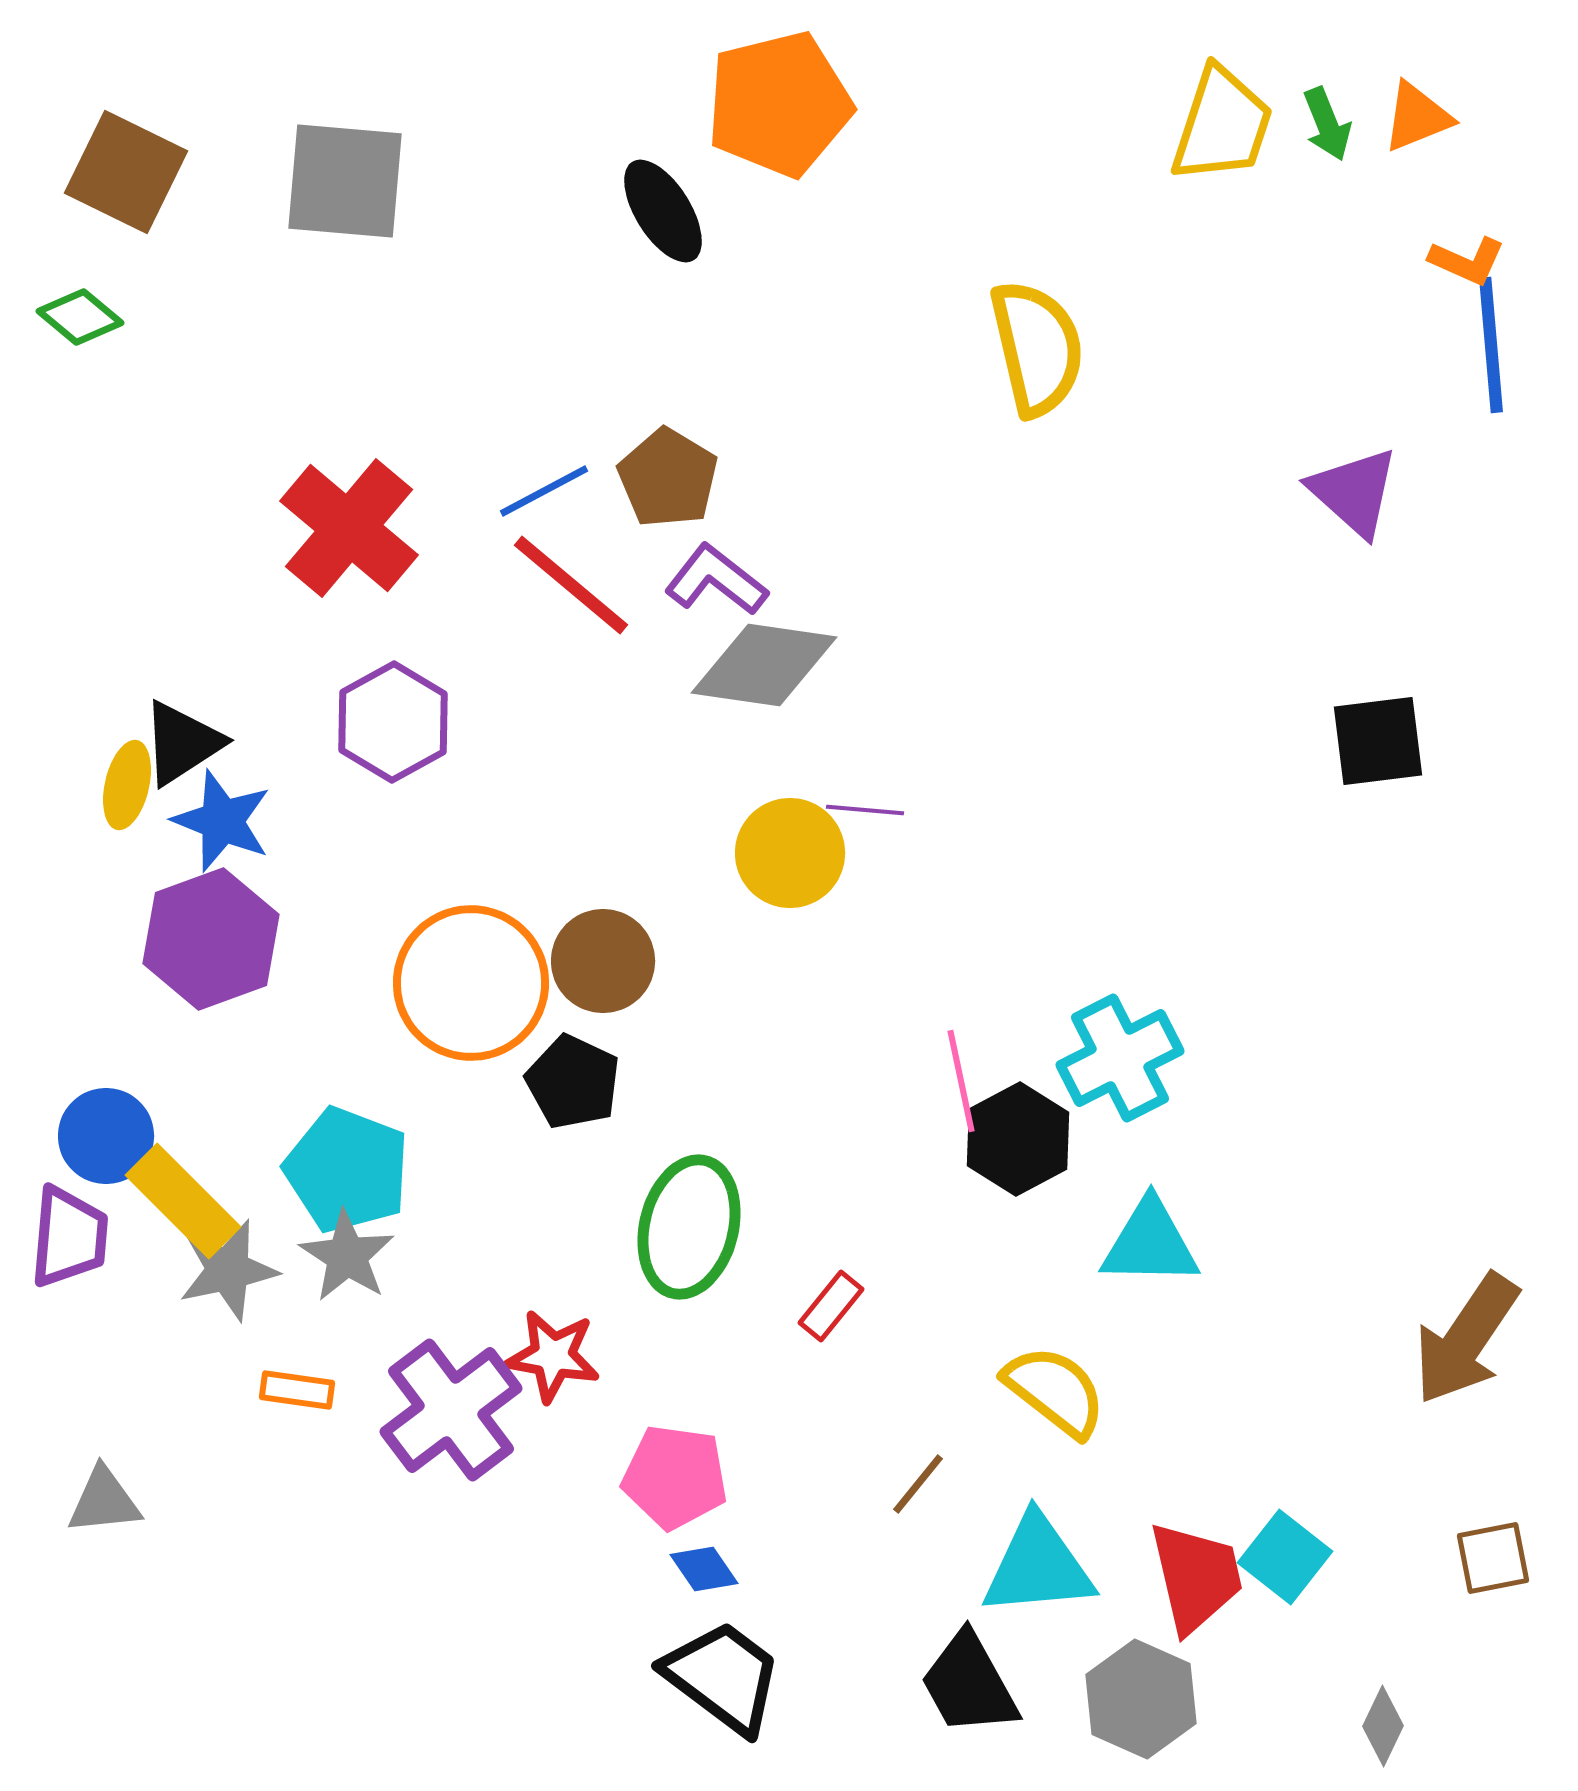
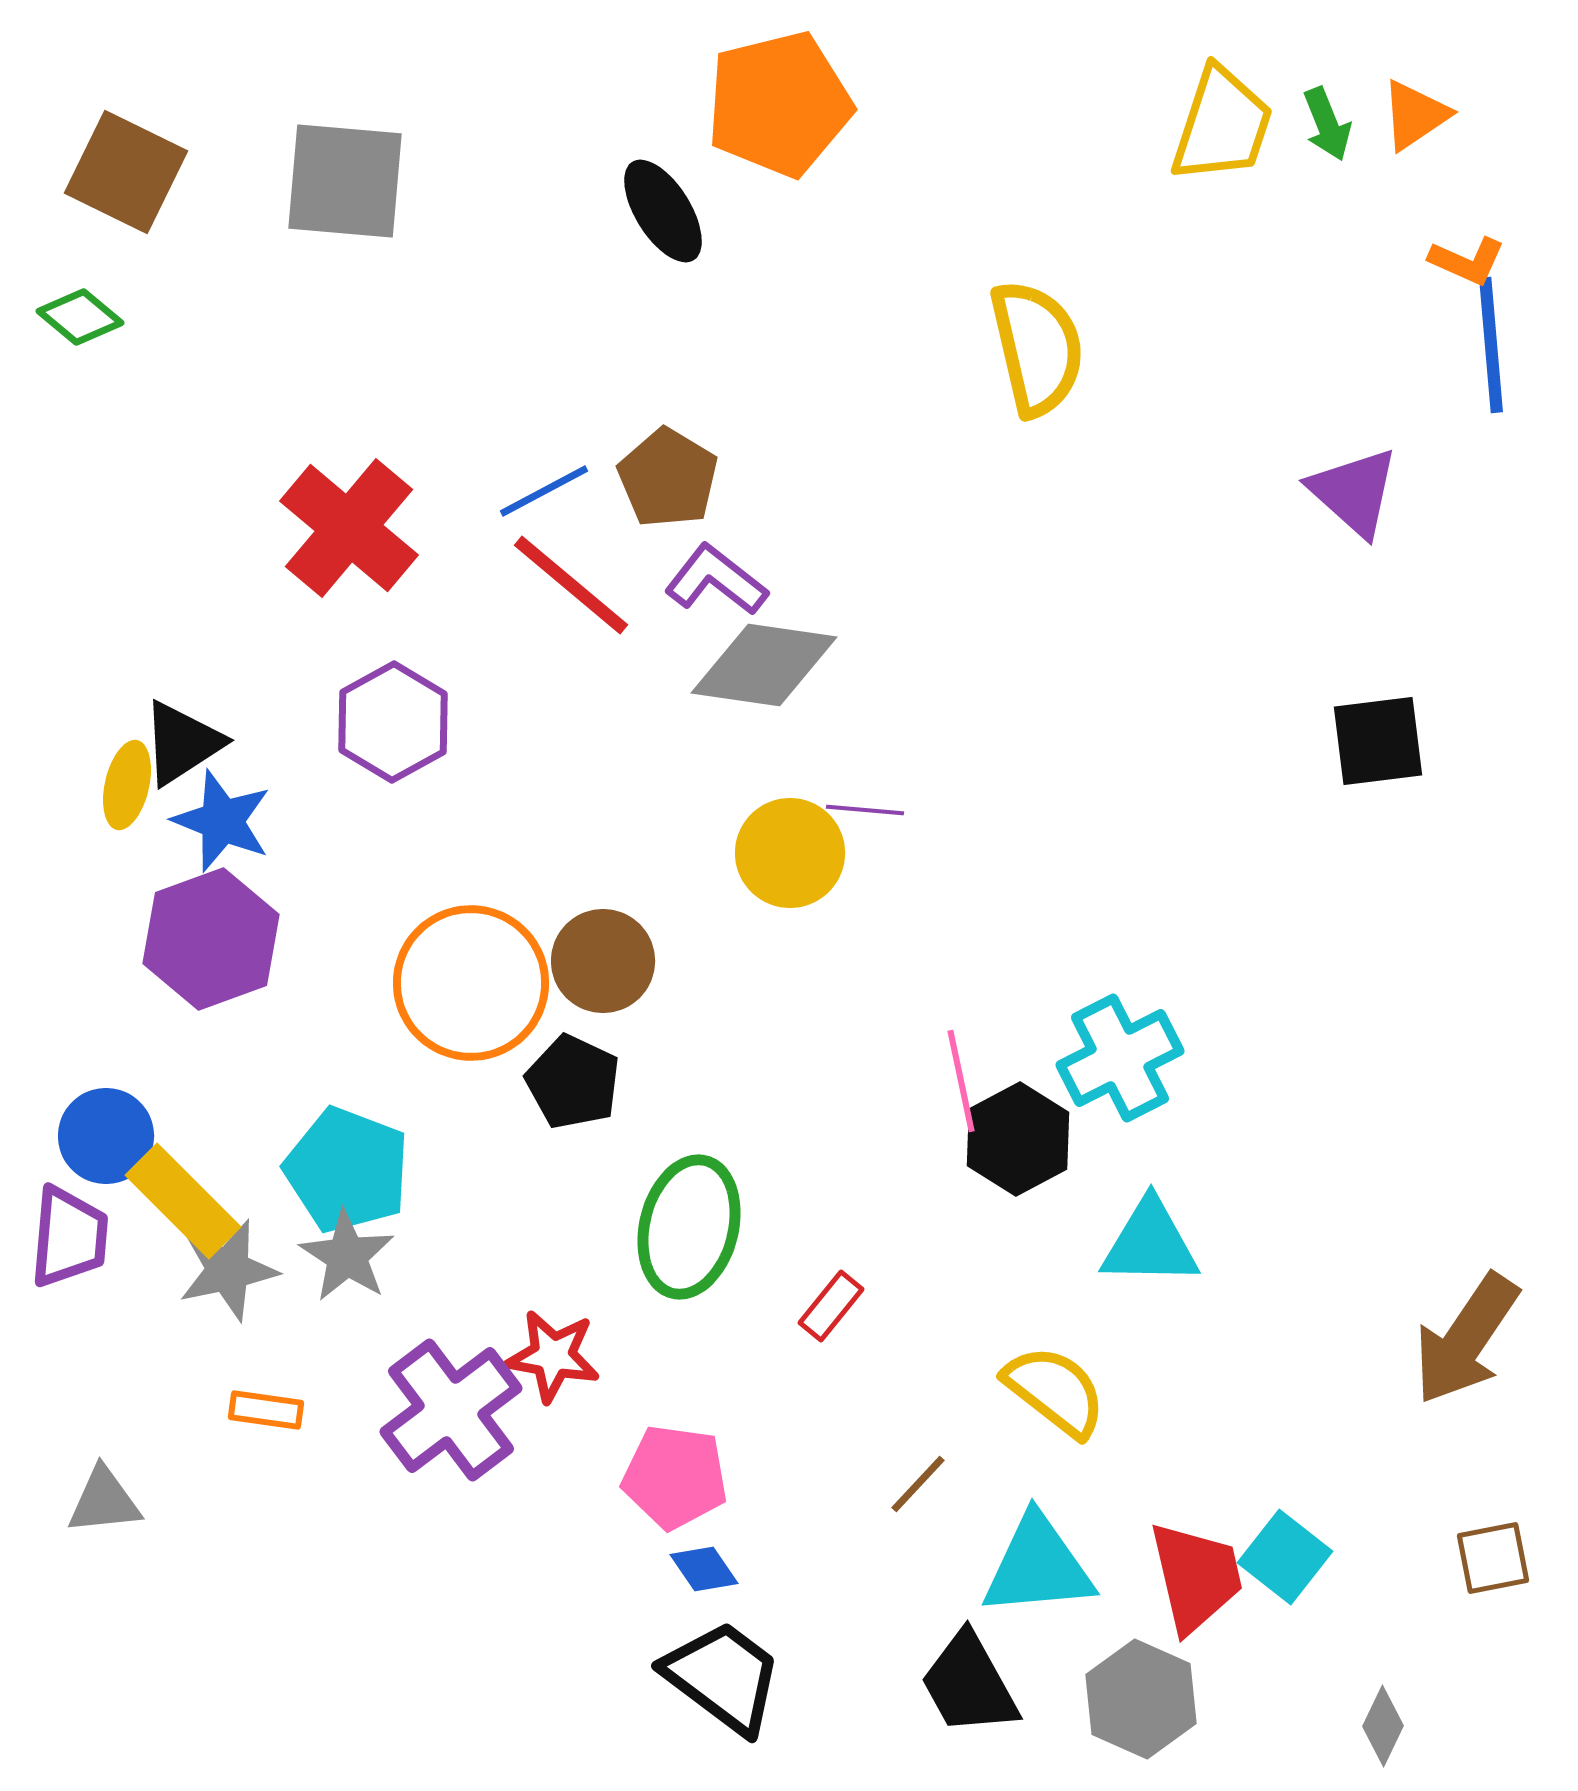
orange triangle at (1417, 117): moved 2 px left, 2 px up; rotated 12 degrees counterclockwise
orange rectangle at (297, 1390): moved 31 px left, 20 px down
brown line at (918, 1484): rotated 4 degrees clockwise
